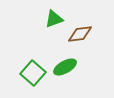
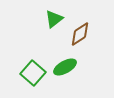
green triangle: rotated 18 degrees counterclockwise
brown diamond: rotated 25 degrees counterclockwise
